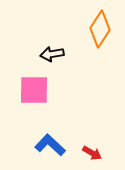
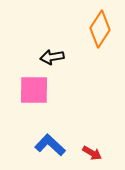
black arrow: moved 3 px down
